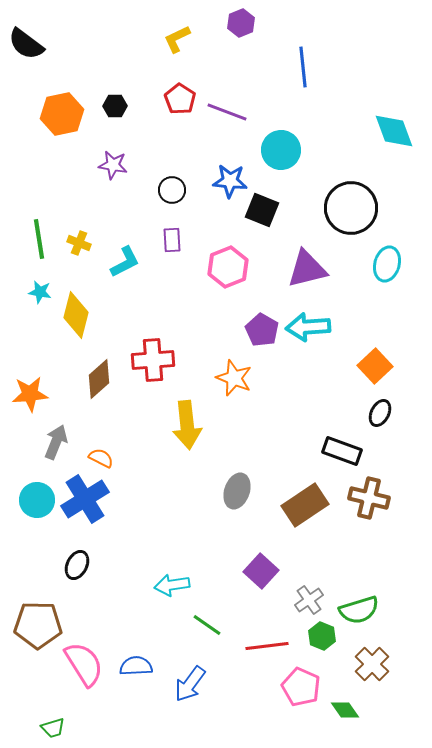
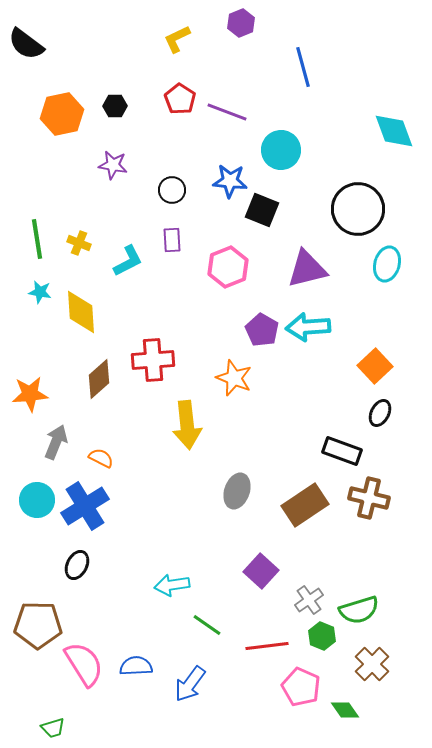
blue line at (303, 67): rotated 9 degrees counterclockwise
black circle at (351, 208): moved 7 px right, 1 px down
green line at (39, 239): moved 2 px left
cyan L-shape at (125, 262): moved 3 px right, 1 px up
yellow diamond at (76, 315): moved 5 px right, 3 px up; rotated 18 degrees counterclockwise
blue cross at (85, 499): moved 7 px down
